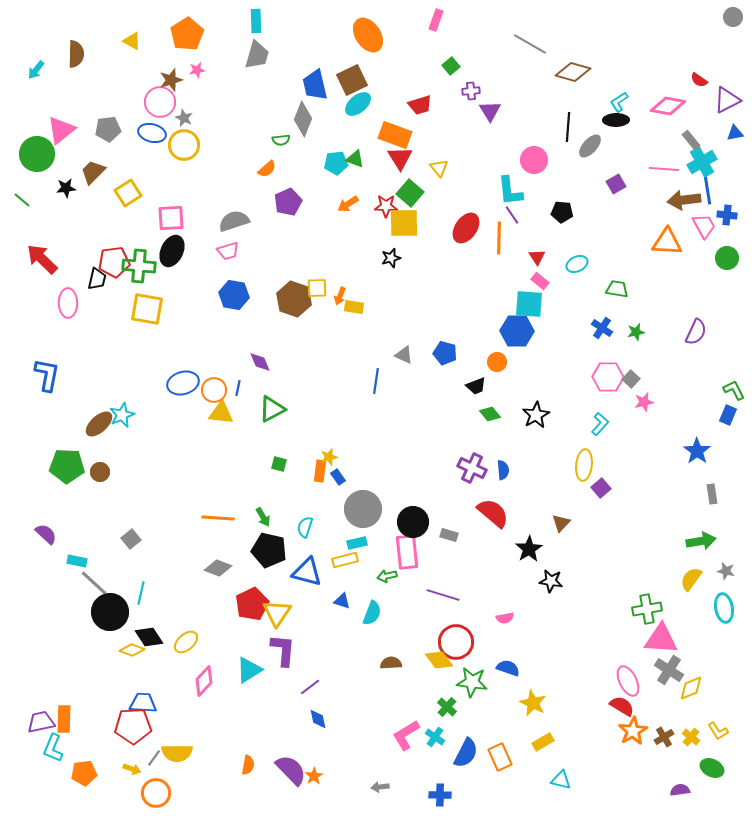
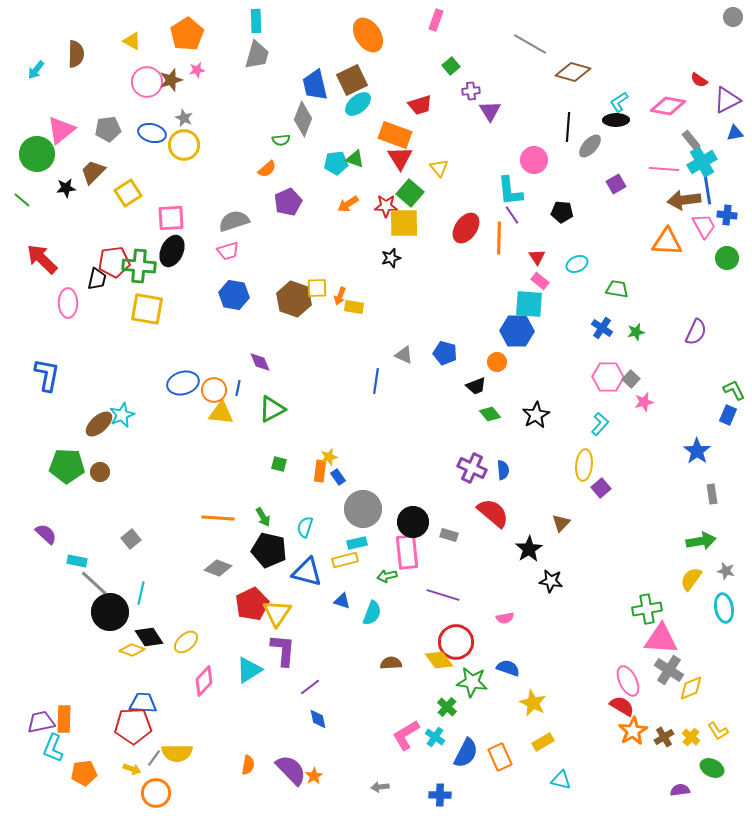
pink circle at (160, 102): moved 13 px left, 20 px up
